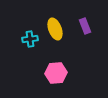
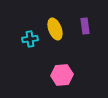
purple rectangle: rotated 14 degrees clockwise
pink hexagon: moved 6 px right, 2 px down
